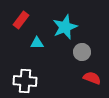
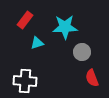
red rectangle: moved 4 px right
cyan star: rotated 20 degrees clockwise
cyan triangle: rotated 16 degrees counterclockwise
red semicircle: rotated 132 degrees counterclockwise
